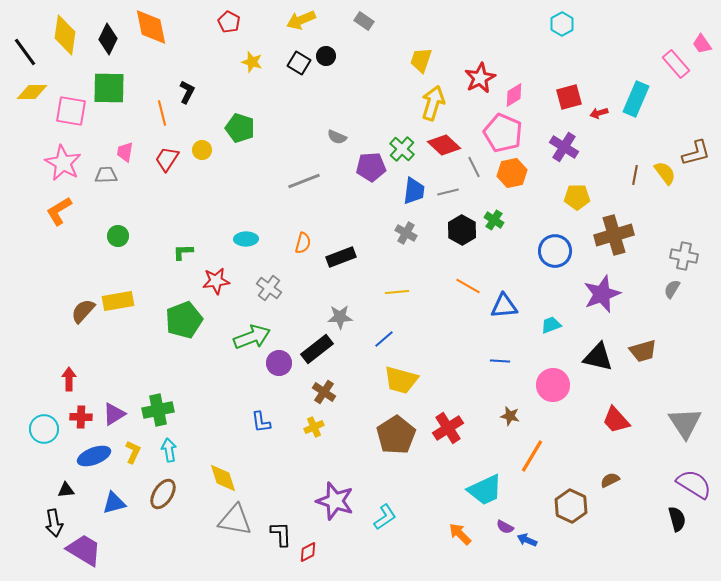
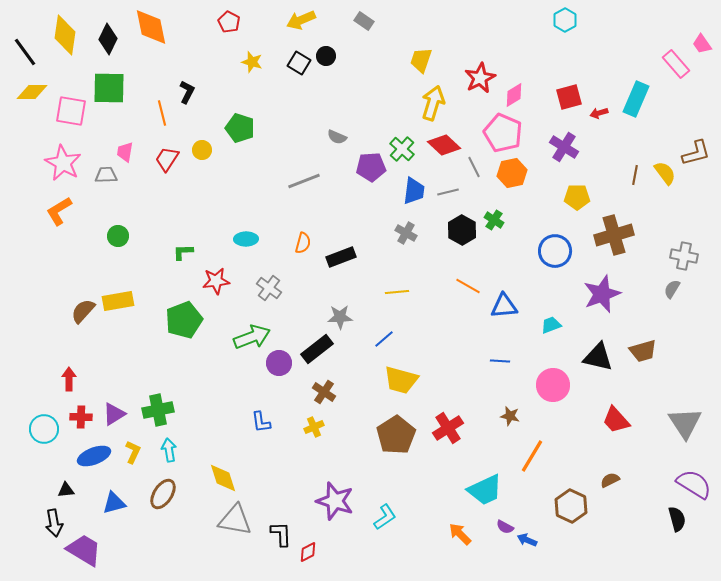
cyan hexagon at (562, 24): moved 3 px right, 4 px up
